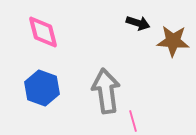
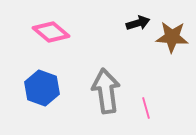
black arrow: rotated 35 degrees counterclockwise
pink diamond: moved 8 px right; rotated 36 degrees counterclockwise
brown star: moved 1 px left, 4 px up
pink line: moved 13 px right, 13 px up
